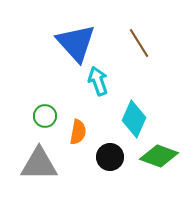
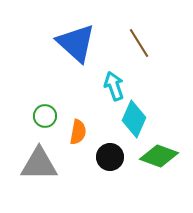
blue triangle: rotated 6 degrees counterclockwise
cyan arrow: moved 16 px right, 5 px down
